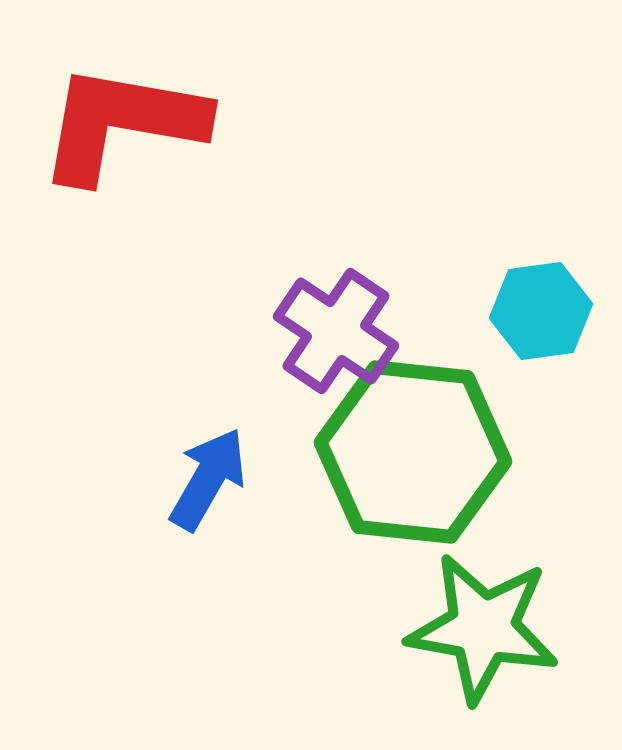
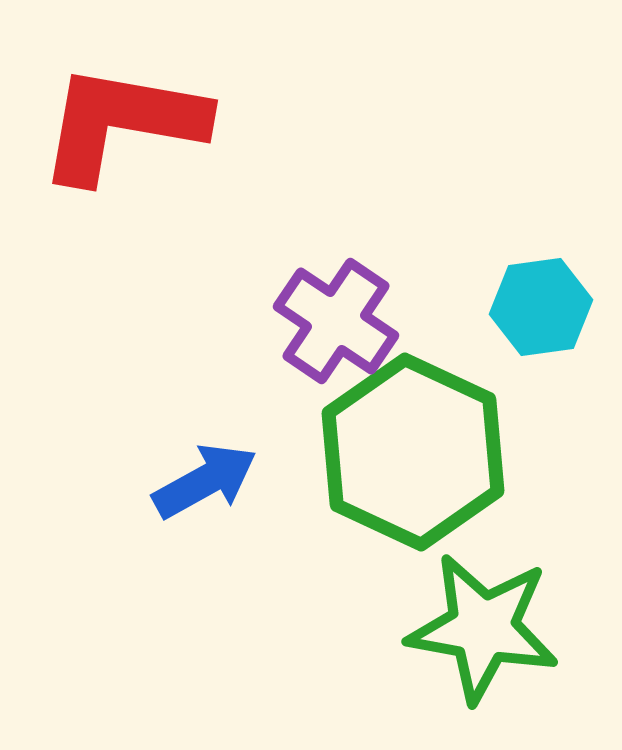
cyan hexagon: moved 4 px up
purple cross: moved 10 px up
green hexagon: rotated 19 degrees clockwise
blue arrow: moved 3 px left, 2 px down; rotated 31 degrees clockwise
